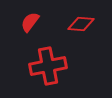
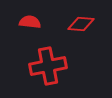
red semicircle: rotated 60 degrees clockwise
